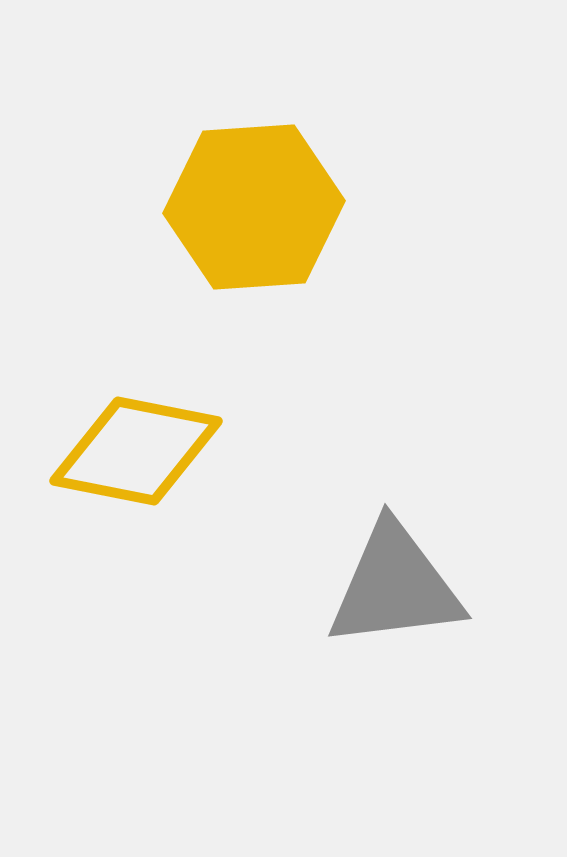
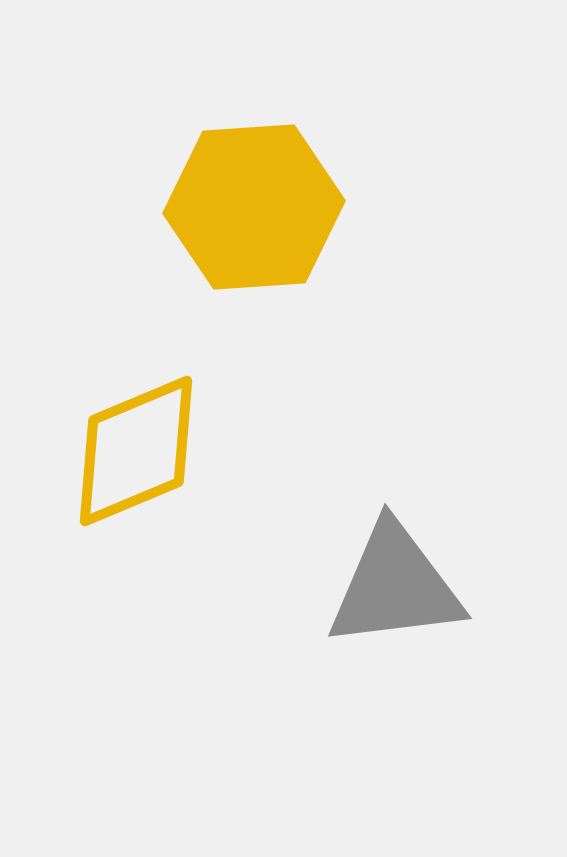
yellow diamond: rotated 34 degrees counterclockwise
